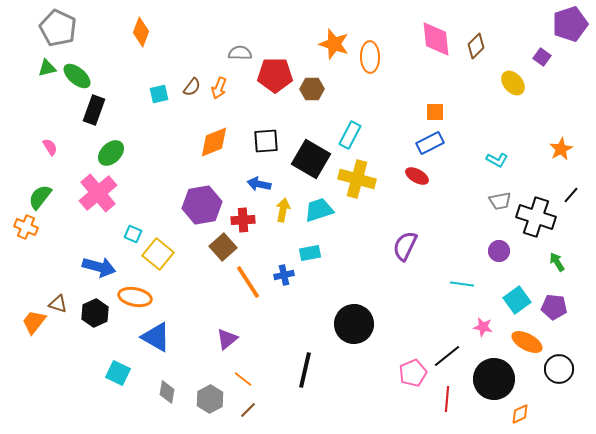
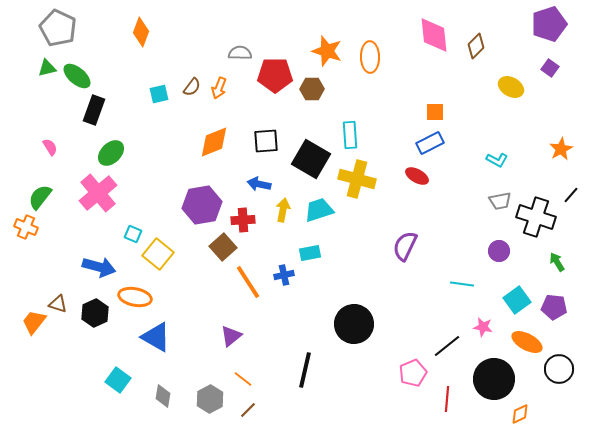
purple pentagon at (570, 24): moved 21 px left
pink diamond at (436, 39): moved 2 px left, 4 px up
orange star at (334, 44): moved 7 px left, 7 px down
purple square at (542, 57): moved 8 px right, 11 px down
yellow ellipse at (513, 83): moved 2 px left, 4 px down; rotated 20 degrees counterclockwise
cyan rectangle at (350, 135): rotated 32 degrees counterclockwise
purple triangle at (227, 339): moved 4 px right, 3 px up
black line at (447, 356): moved 10 px up
cyan square at (118, 373): moved 7 px down; rotated 10 degrees clockwise
gray diamond at (167, 392): moved 4 px left, 4 px down
